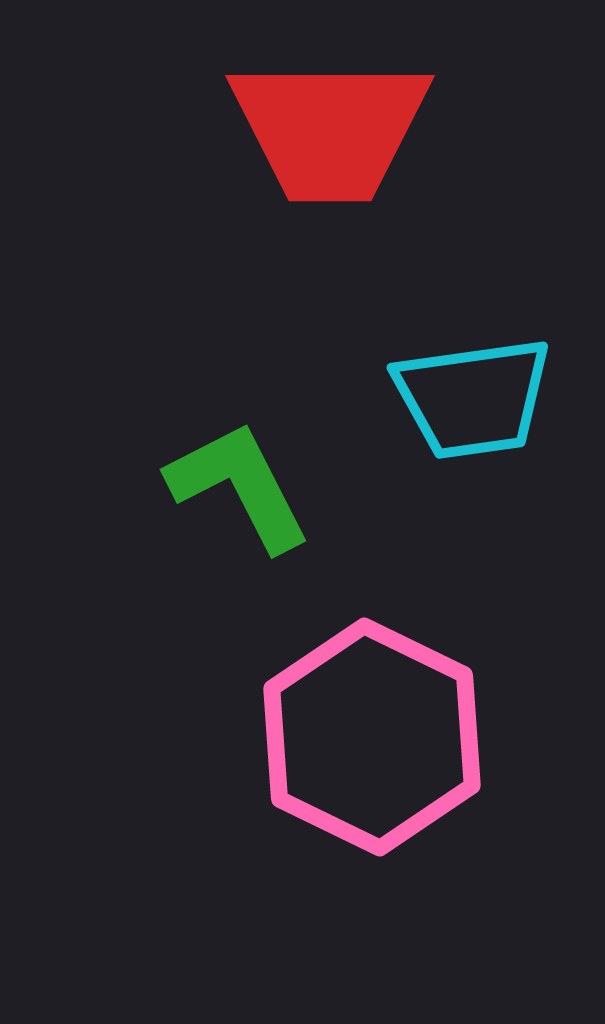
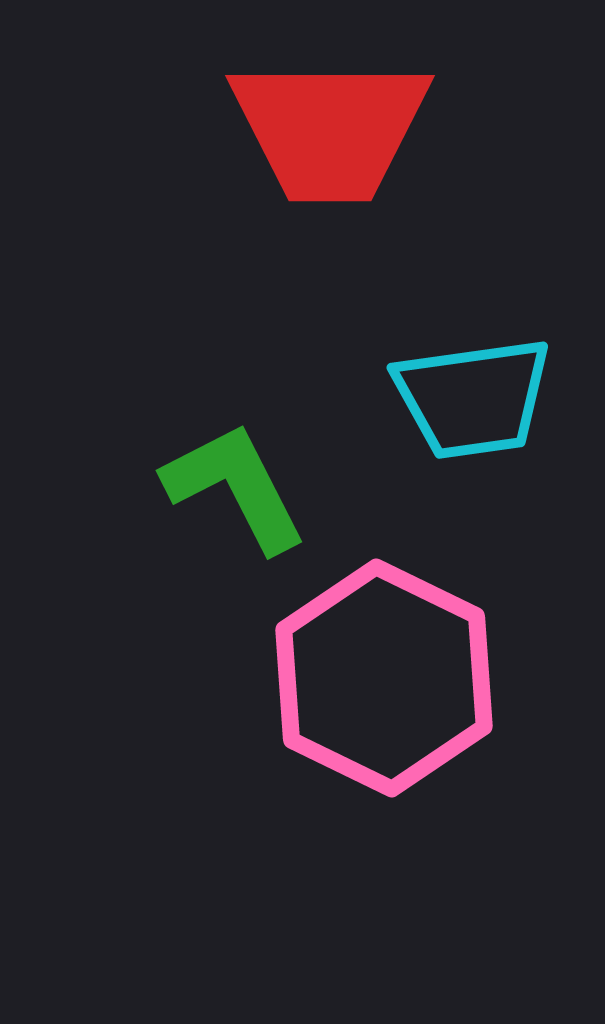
green L-shape: moved 4 px left, 1 px down
pink hexagon: moved 12 px right, 59 px up
